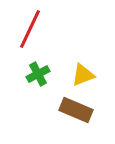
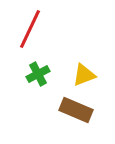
yellow triangle: moved 1 px right
